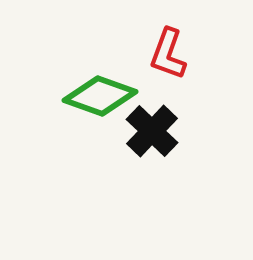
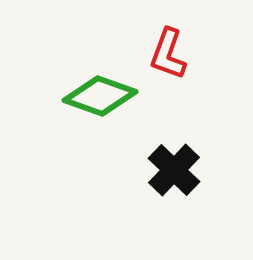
black cross: moved 22 px right, 39 px down
